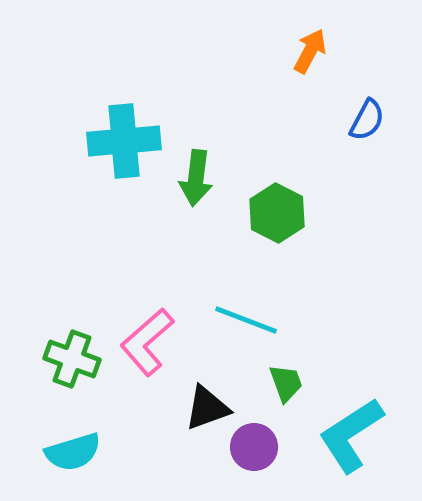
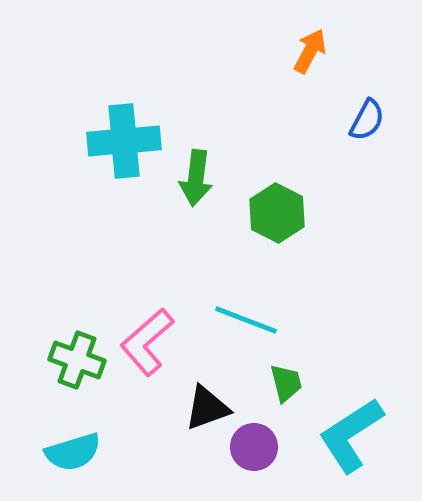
green cross: moved 5 px right, 1 px down
green trapezoid: rotated 6 degrees clockwise
